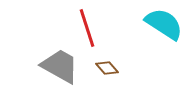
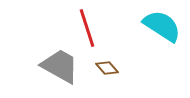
cyan semicircle: moved 2 px left, 2 px down
